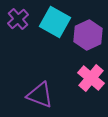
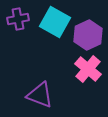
purple cross: rotated 30 degrees clockwise
pink cross: moved 3 px left, 9 px up
